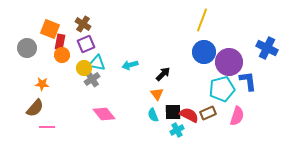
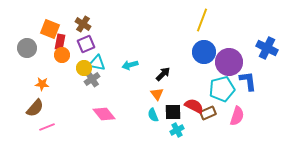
red semicircle: moved 5 px right, 9 px up
pink line: rotated 21 degrees counterclockwise
